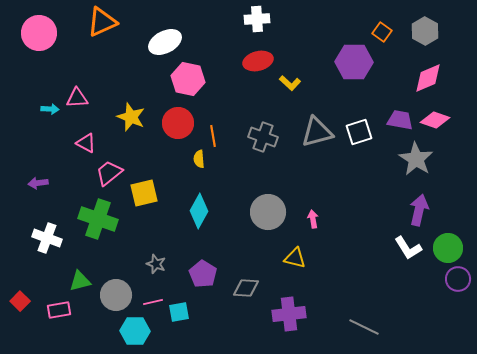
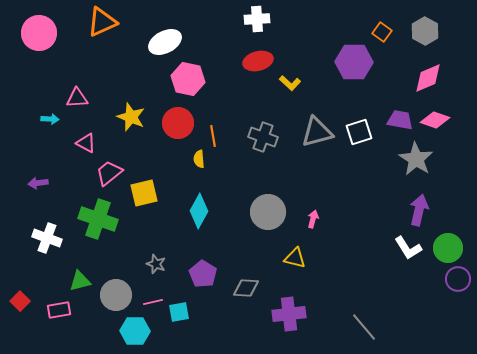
cyan arrow at (50, 109): moved 10 px down
pink arrow at (313, 219): rotated 24 degrees clockwise
gray line at (364, 327): rotated 24 degrees clockwise
